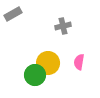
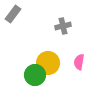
gray rectangle: rotated 24 degrees counterclockwise
